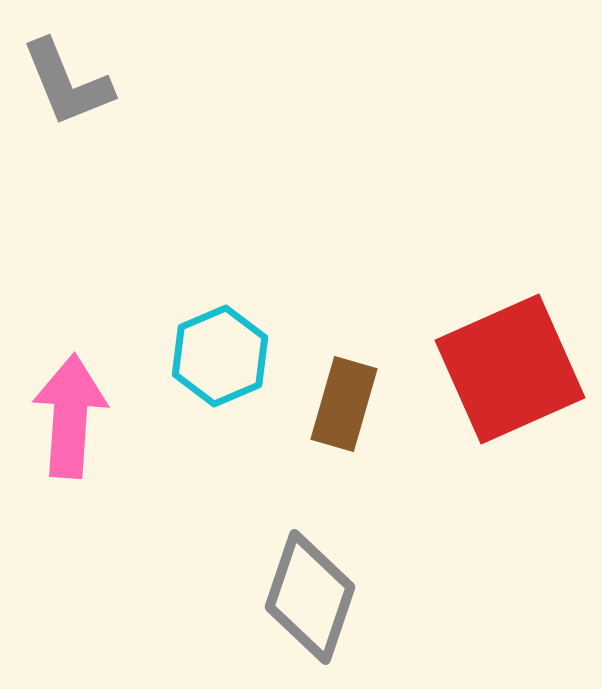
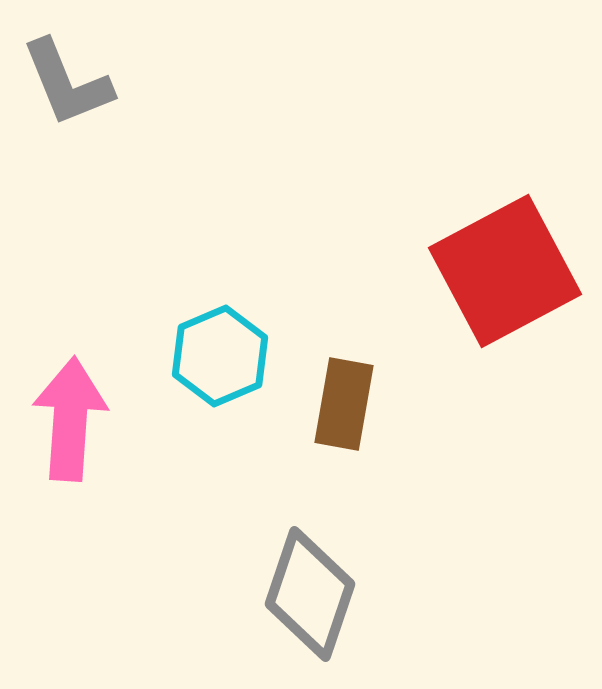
red square: moved 5 px left, 98 px up; rotated 4 degrees counterclockwise
brown rectangle: rotated 6 degrees counterclockwise
pink arrow: moved 3 px down
gray diamond: moved 3 px up
